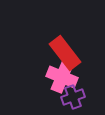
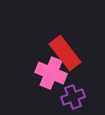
pink cross: moved 11 px left, 4 px up
